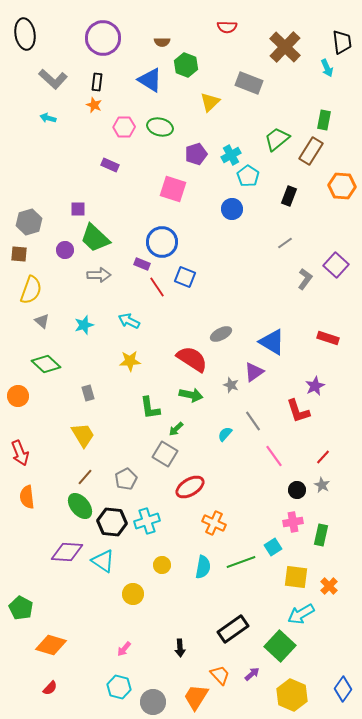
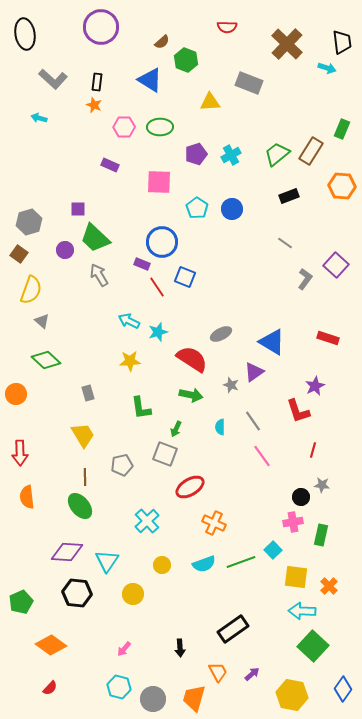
purple circle at (103, 38): moved 2 px left, 11 px up
brown semicircle at (162, 42): rotated 42 degrees counterclockwise
brown cross at (285, 47): moved 2 px right, 3 px up
green hexagon at (186, 65): moved 5 px up
cyan arrow at (327, 68): rotated 48 degrees counterclockwise
yellow triangle at (210, 102): rotated 40 degrees clockwise
cyan arrow at (48, 118): moved 9 px left
green rectangle at (324, 120): moved 18 px right, 9 px down; rotated 12 degrees clockwise
green ellipse at (160, 127): rotated 15 degrees counterclockwise
green trapezoid at (277, 139): moved 15 px down
cyan pentagon at (248, 176): moved 51 px left, 32 px down
pink square at (173, 189): moved 14 px left, 7 px up; rotated 16 degrees counterclockwise
black rectangle at (289, 196): rotated 48 degrees clockwise
gray line at (285, 243): rotated 70 degrees clockwise
brown square at (19, 254): rotated 30 degrees clockwise
gray arrow at (99, 275): rotated 120 degrees counterclockwise
cyan star at (84, 325): moved 74 px right, 7 px down
green diamond at (46, 364): moved 4 px up
orange circle at (18, 396): moved 2 px left, 2 px up
green L-shape at (150, 408): moved 9 px left
green arrow at (176, 429): rotated 21 degrees counterclockwise
cyan semicircle at (225, 434): moved 5 px left, 7 px up; rotated 42 degrees counterclockwise
red arrow at (20, 453): rotated 20 degrees clockwise
gray square at (165, 454): rotated 10 degrees counterclockwise
pink line at (274, 456): moved 12 px left
red line at (323, 457): moved 10 px left, 7 px up; rotated 28 degrees counterclockwise
brown line at (85, 477): rotated 42 degrees counterclockwise
gray pentagon at (126, 479): moved 4 px left, 14 px up; rotated 15 degrees clockwise
gray star at (322, 485): rotated 21 degrees counterclockwise
black circle at (297, 490): moved 4 px right, 7 px down
cyan cross at (147, 521): rotated 25 degrees counterclockwise
black hexagon at (112, 522): moved 35 px left, 71 px down
cyan square at (273, 547): moved 3 px down; rotated 12 degrees counterclockwise
cyan triangle at (103, 561): moved 4 px right; rotated 30 degrees clockwise
cyan semicircle at (203, 567): moved 1 px right, 3 px up; rotated 60 degrees clockwise
green pentagon at (21, 608): moved 6 px up; rotated 20 degrees clockwise
cyan arrow at (301, 614): moved 1 px right, 3 px up; rotated 32 degrees clockwise
orange diamond at (51, 645): rotated 20 degrees clockwise
green square at (280, 646): moved 33 px right
orange trapezoid at (220, 675): moved 2 px left, 3 px up; rotated 15 degrees clockwise
yellow hexagon at (292, 695): rotated 12 degrees counterclockwise
orange trapezoid at (196, 697): moved 2 px left, 1 px down; rotated 16 degrees counterclockwise
gray circle at (153, 702): moved 3 px up
